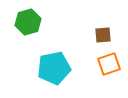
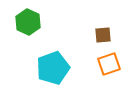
green hexagon: rotated 20 degrees counterclockwise
cyan pentagon: moved 1 px left; rotated 8 degrees counterclockwise
